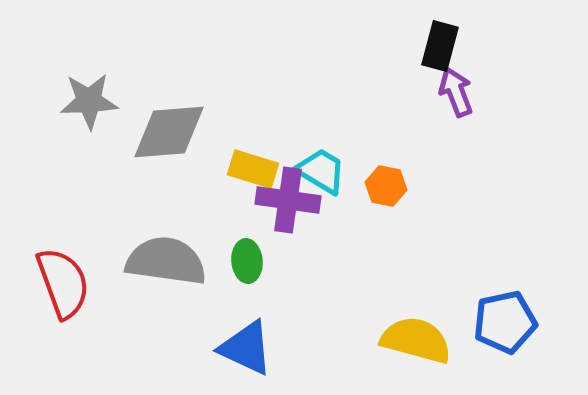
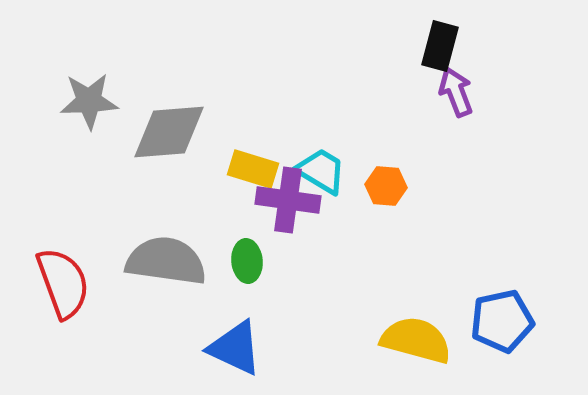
orange hexagon: rotated 6 degrees counterclockwise
blue pentagon: moved 3 px left, 1 px up
blue triangle: moved 11 px left
